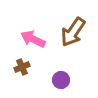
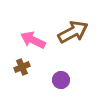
brown arrow: rotated 152 degrees counterclockwise
pink arrow: moved 1 px down
